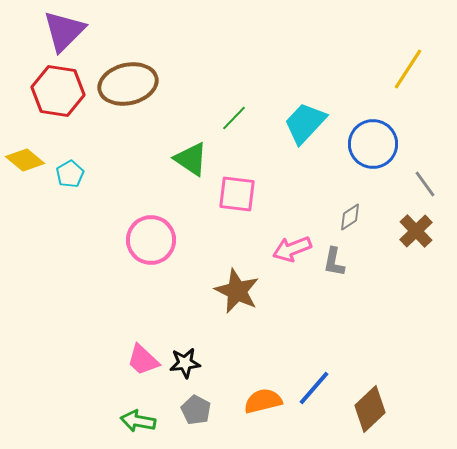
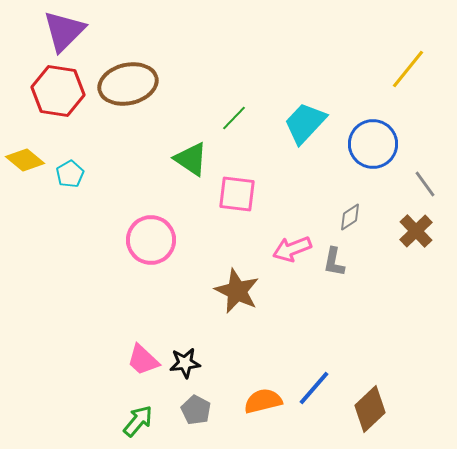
yellow line: rotated 6 degrees clockwise
green arrow: rotated 120 degrees clockwise
